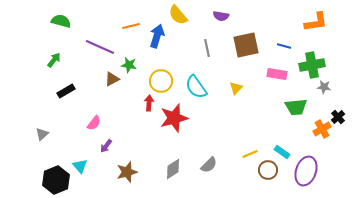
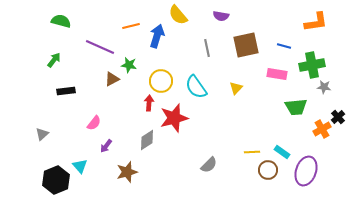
black rectangle: rotated 24 degrees clockwise
yellow line: moved 2 px right, 2 px up; rotated 21 degrees clockwise
gray diamond: moved 26 px left, 29 px up
